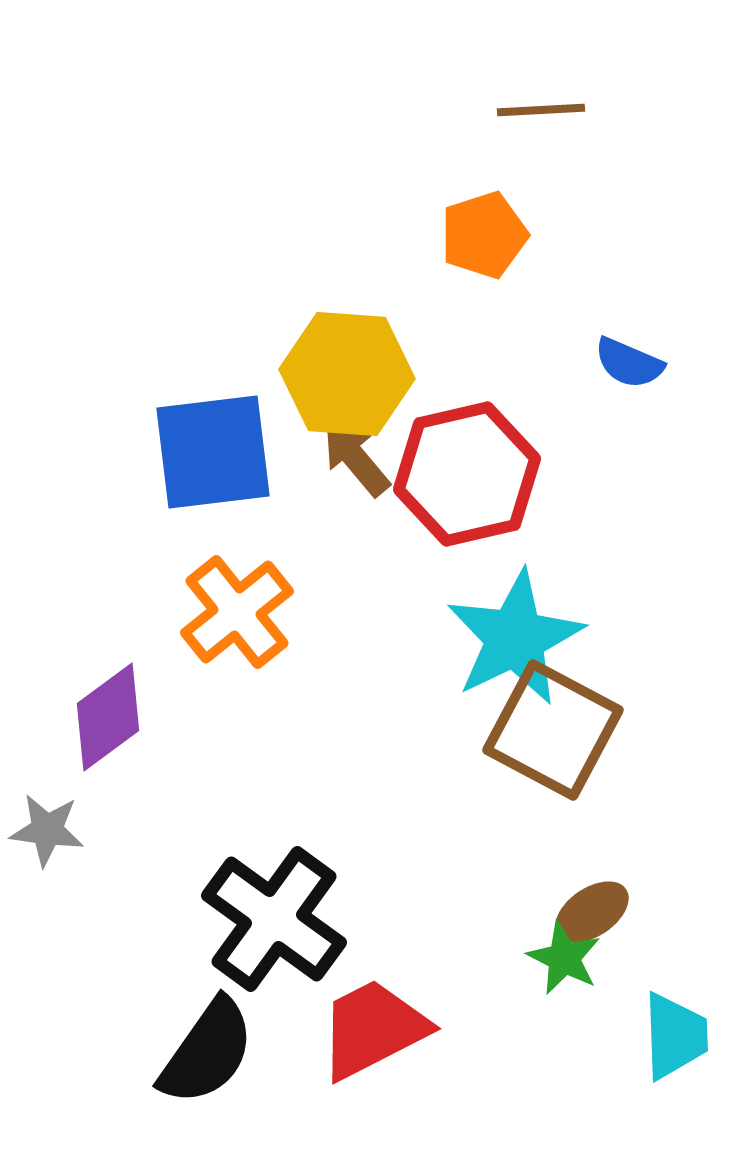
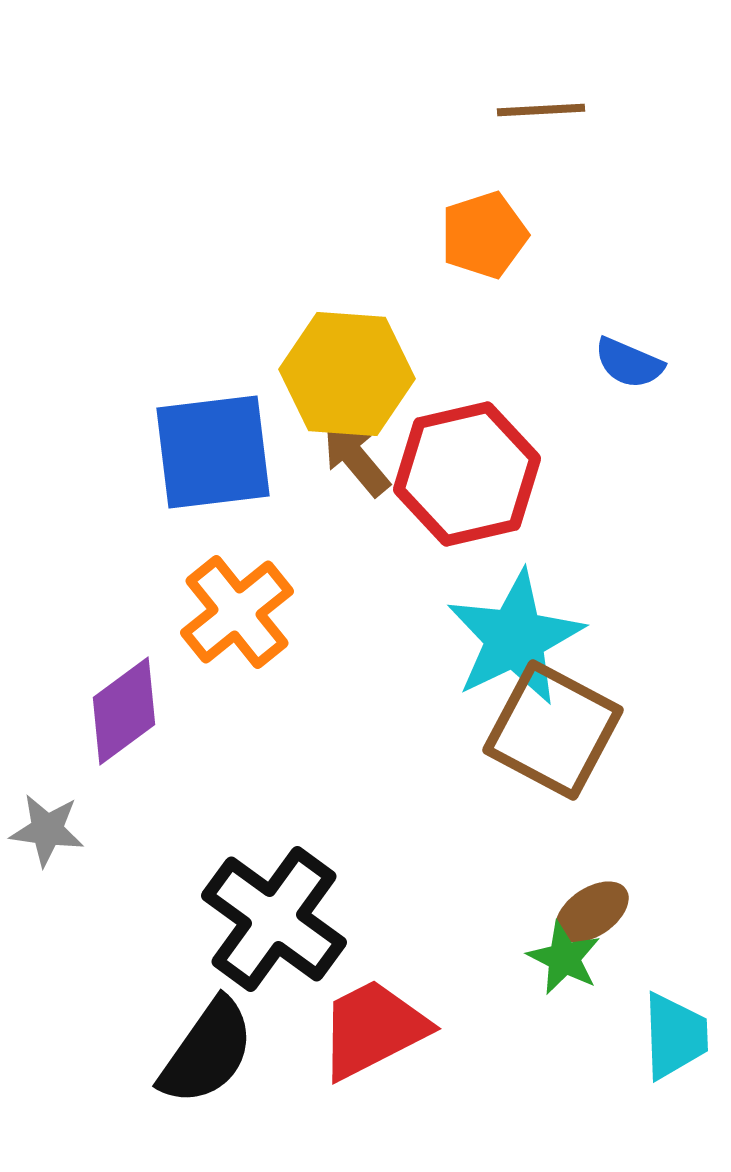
purple diamond: moved 16 px right, 6 px up
